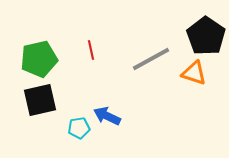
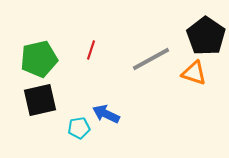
red line: rotated 30 degrees clockwise
blue arrow: moved 1 px left, 2 px up
